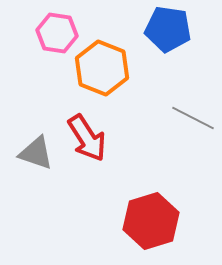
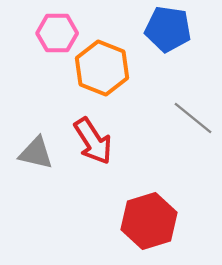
pink hexagon: rotated 9 degrees counterclockwise
gray line: rotated 12 degrees clockwise
red arrow: moved 6 px right, 3 px down
gray triangle: rotated 6 degrees counterclockwise
red hexagon: moved 2 px left
